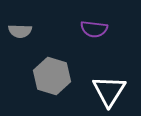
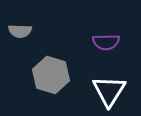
purple semicircle: moved 12 px right, 13 px down; rotated 8 degrees counterclockwise
gray hexagon: moved 1 px left, 1 px up
